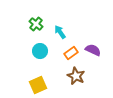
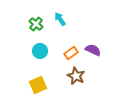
cyan arrow: moved 13 px up
